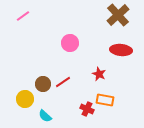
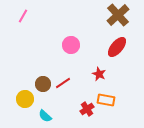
pink line: rotated 24 degrees counterclockwise
pink circle: moved 1 px right, 2 px down
red ellipse: moved 4 px left, 3 px up; rotated 55 degrees counterclockwise
red line: moved 1 px down
orange rectangle: moved 1 px right
red cross: rotated 32 degrees clockwise
